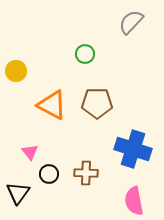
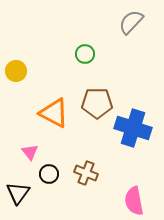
orange triangle: moved 2 px right, 8 px down
blue cross: moved 21 px up
brown cross: rotated 20 degrees clockwise
